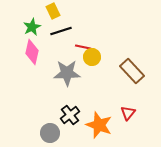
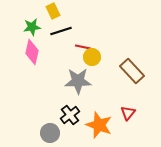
green star: rotated 18 degrees clockwise
gray star: moved 11 px right, 8 px down
